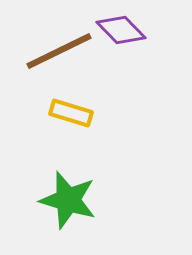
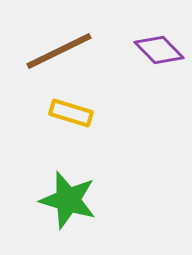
purple diamond: moved 38 px right, 20 px down
